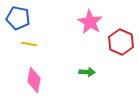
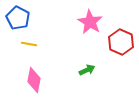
blue pentagon: rotated 15 degrees clockwise
green arrow: moved 2 px up; rotated 28 degrees counterclockwise
